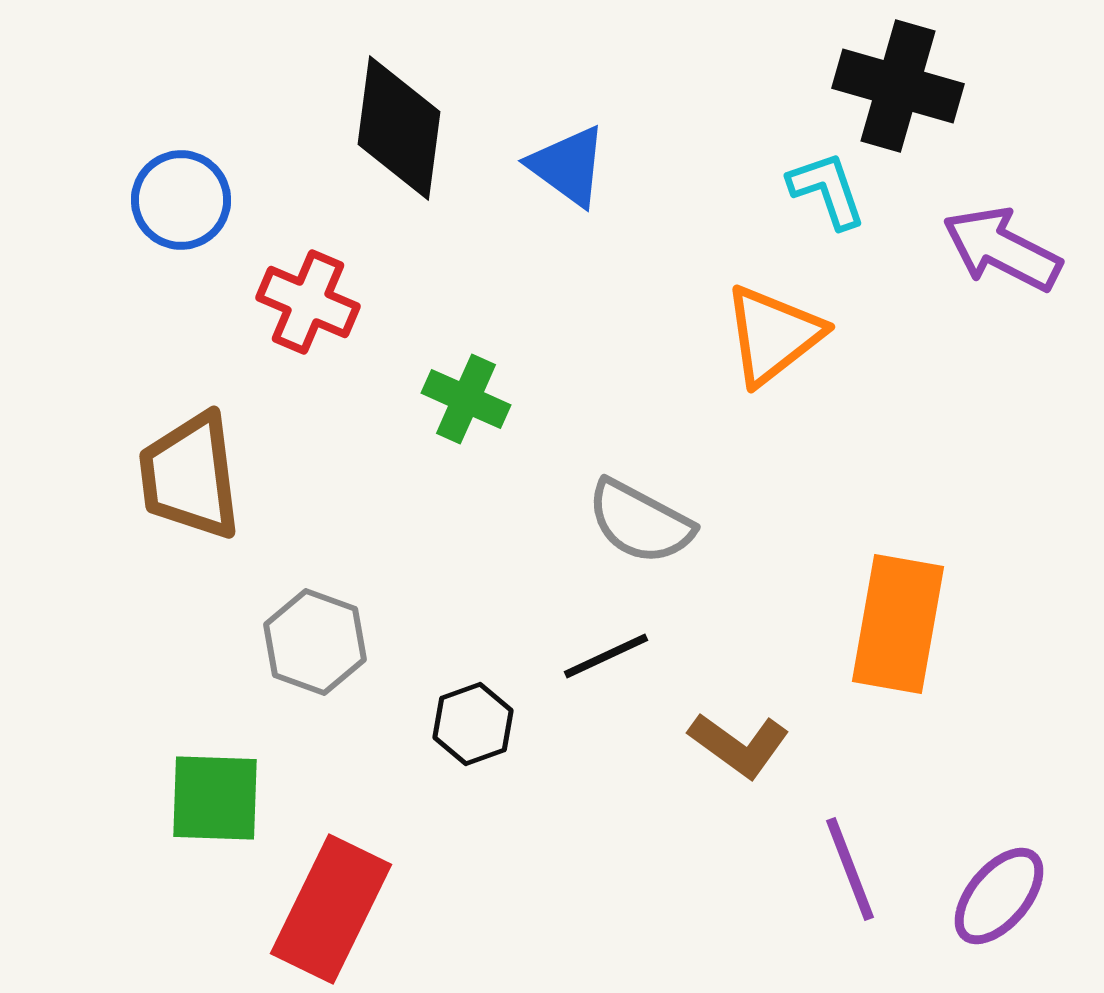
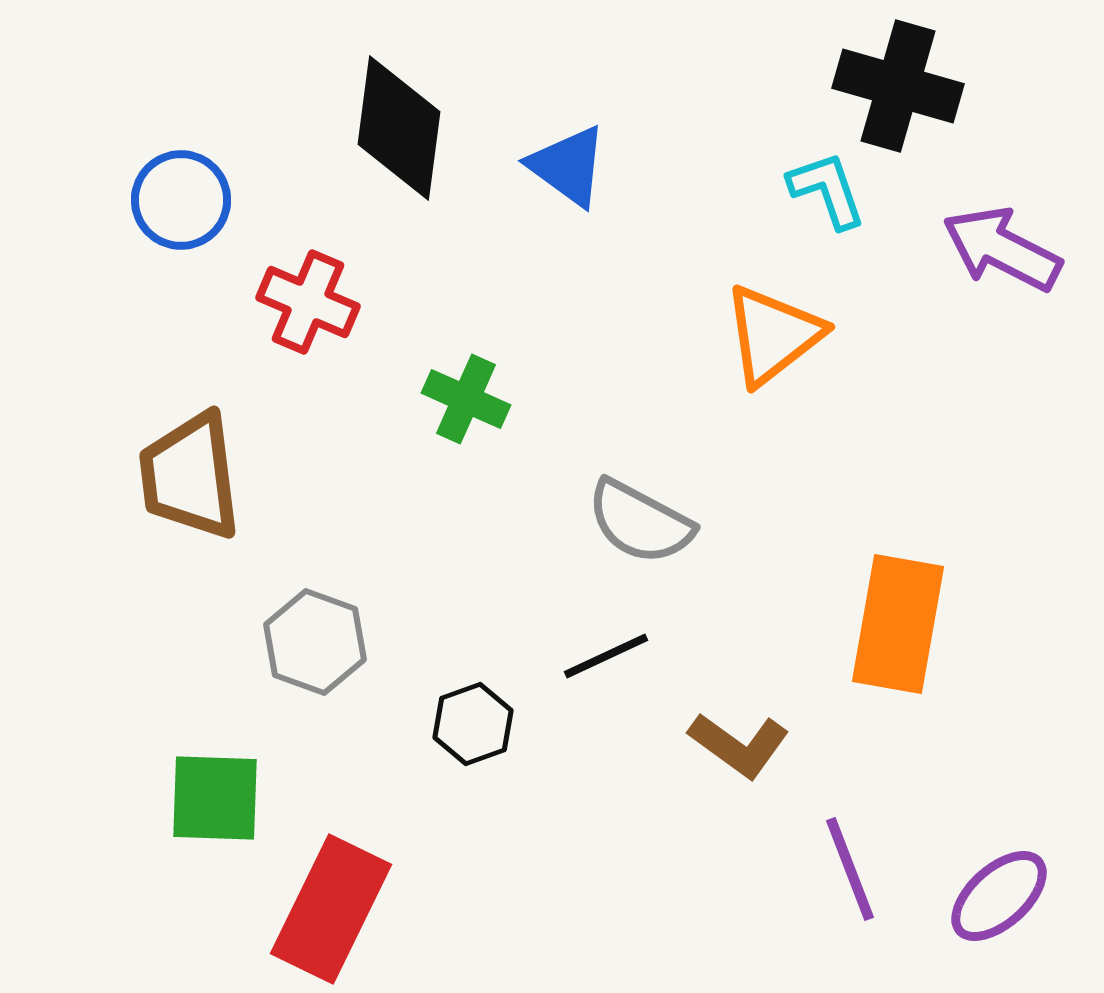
purple ellipse: rotated 8 degrees clockwise
